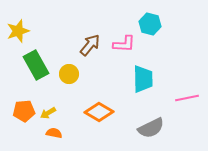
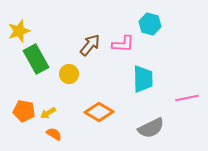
yellow star: moved 1 px right
pink L-shape: moved 1 px left
green rectangle: moved 6 px up
orange pentagon: rotated 15 degrees clockwise
orange semicircle: moved 1 px down; rotated 21 degrees clockwise
